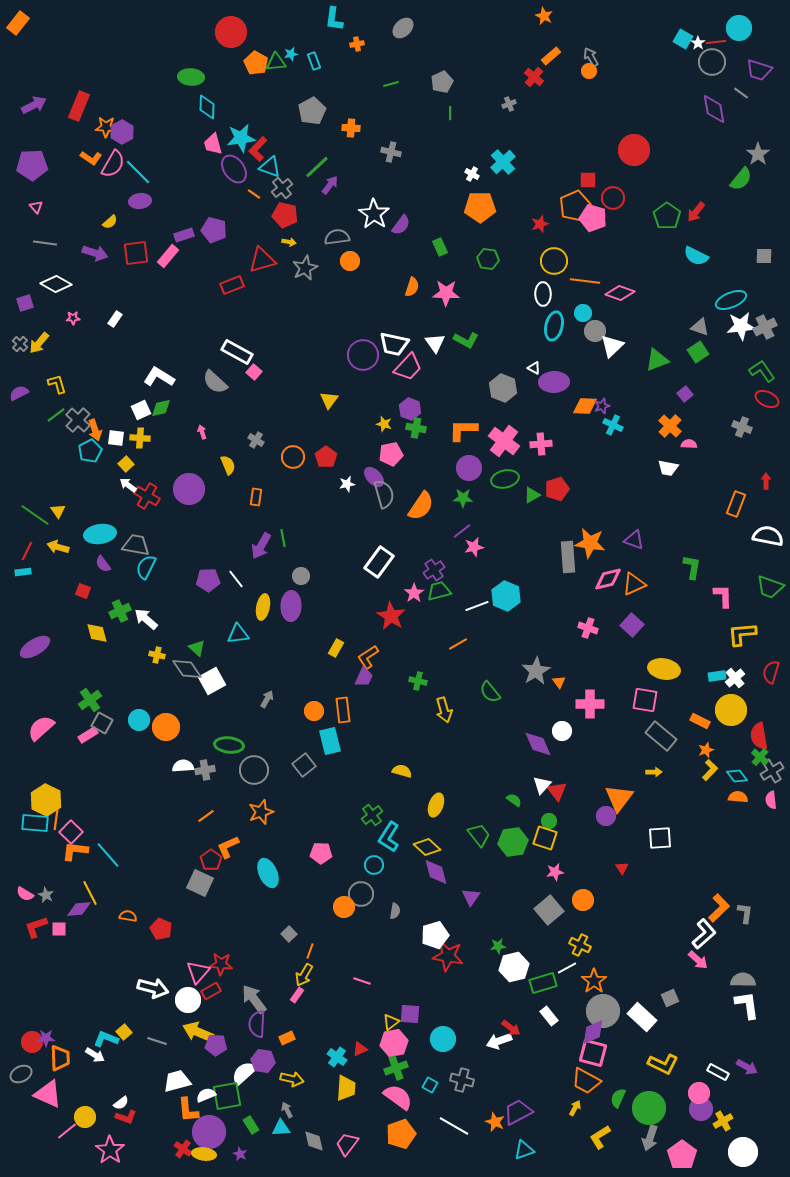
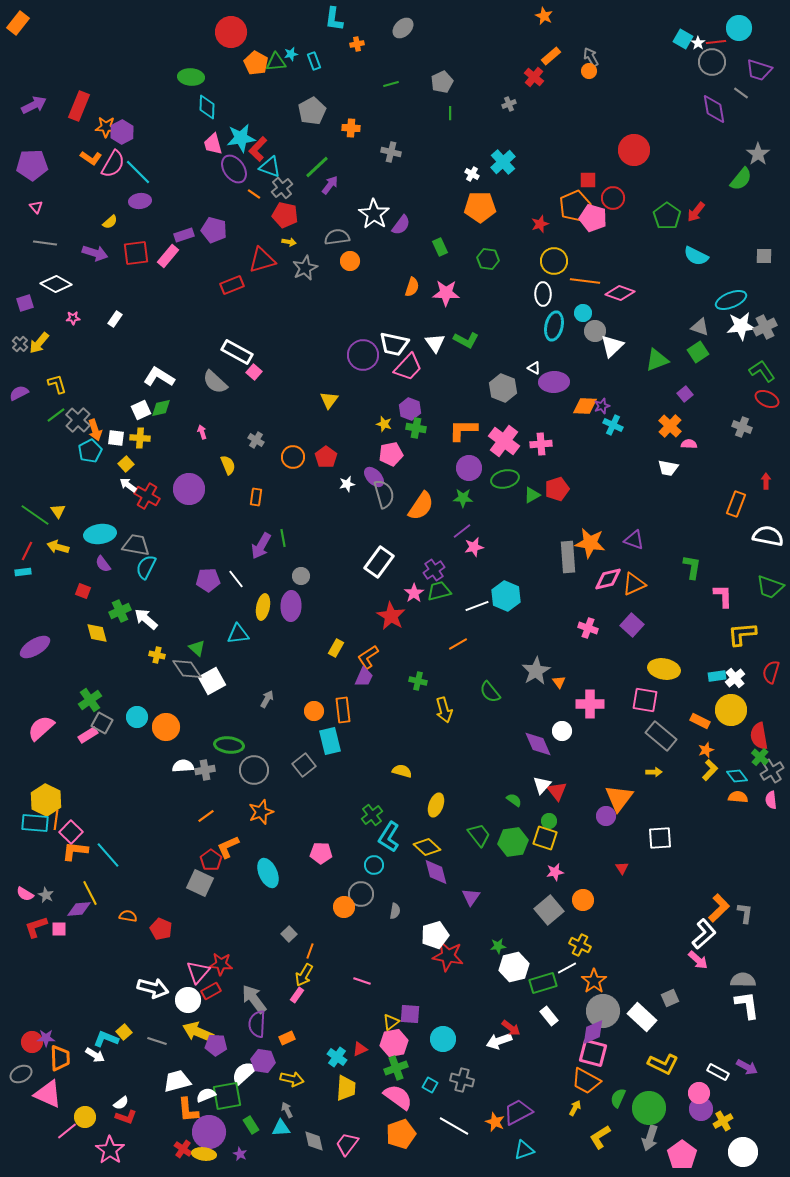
cyan circle at (139, 720): moved 2 px left, 3 px up
